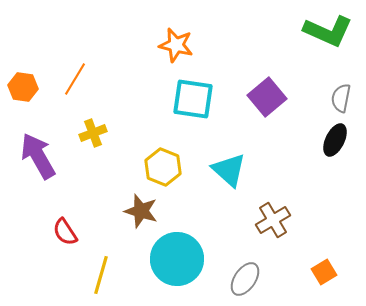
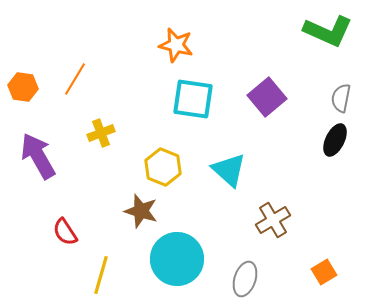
yellow cross: moved 8 px right
gray ellipse: rotated 16 degrees counterclockwise
